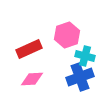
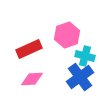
blue cross: rotated 16 degrees counterclockwise
